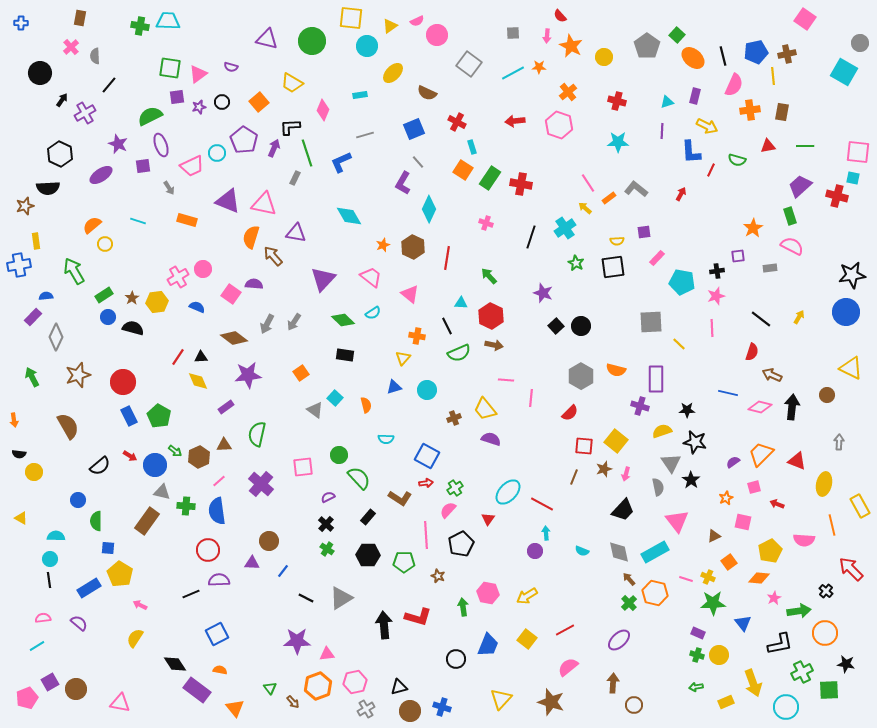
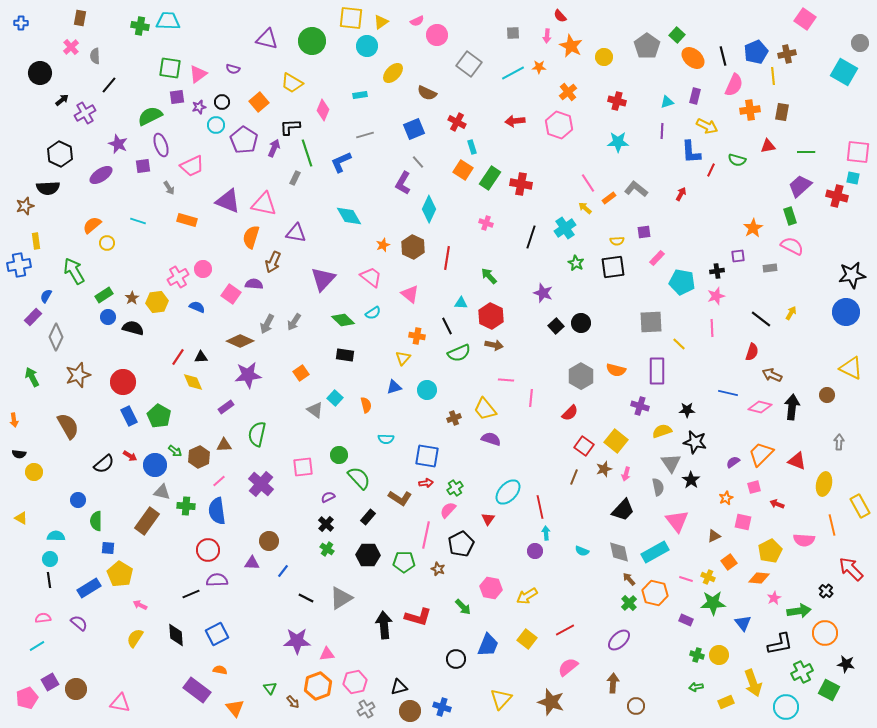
yellow triangle at (390, 26): moved 9 px left, 4 px up
blue pentagon at (756, 52): rotated 10 degrees counterclockwise
purple semicircle at (231, 67): moved 2 px right, 2 px down
black arrow at (62, 100): rotated 16 degrees clockwise
green line at (805, 146): moved 1 px right, 6 px down
cyan circle at (217, 153): moved 1 px left, 28 px up
yellow circle at (105, 244): moved 2 px right, 1 px up
brown arrow at (273, 256): moved 6 px down; rotated 115 degrees counterclockwise
blue semicircle at (46, 296): rotated 56 degrees counterclockwise
yellow arrow at (799, 317): moved 8 px left, 4 px up
black circle at (581, 326): moved 3 px up
brown diamond at (234, 338): moved 6 px right, 3 px down; rotated 12 degrees counterclockwise
purple rectangle at (656, 379): moved 1 px right, 8 px up
yellow diamond at (198, 381): moved 5 px left, 1 px down
red square at (584, 446): rotated 30 degrees clockwise
blue square at (427, 456): rotated 20 degrees counterclockwise
black semicircle at (100, 466): moved 4 px right, 2 px up
red line at (542, 504): moved 2 px left, 3 px down; rotated 50 degrees clockwise
pink line at (426, 535): rotated 16 degrees clockwise
brown star at (438, 576): moved 7 px up
purple semicircle at (219, 580): moved 2 px left
pink hexagon at (488, 593): moved 3 px right, 5 px up
green arrow at (463, 607): rotated 144 degrees clockwise
purple rectangle at (698, 633): moved 12 px left, 13 px up
black diamond at (175, 664): moved 1 px right, 29 px up; rotated 30 degrees clockwise
green square at (829, 690): rotated 30 degrees clockwise
brown circle at (634, 705): moved 2 px right, 1 px down
